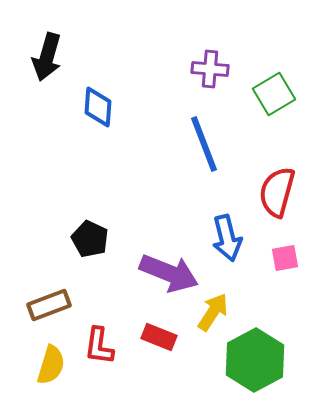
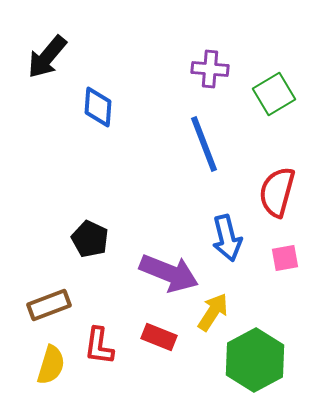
black arrow: rotated 24 degrees clockwise
